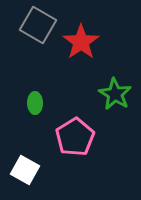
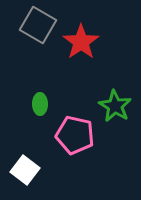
green star: moved 12 px down
green ellipse: moved 5 px right, 1 px down
pink pentagon: moved 2 px up; rotated 27 degrees counterclockwise
white square: rotated 8 degrees clockwise
